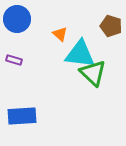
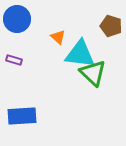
orange triangle: moved 2 px left, 3 px down
